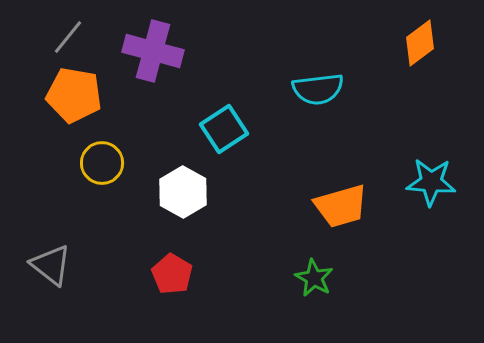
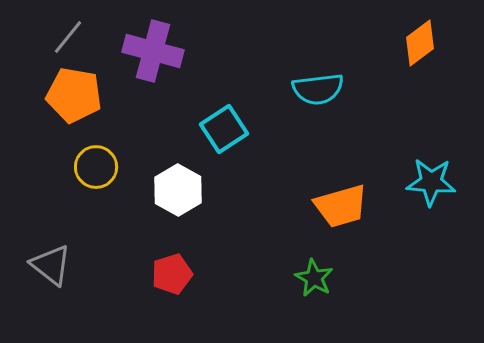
yellow circle: moved 6 px left, 4 px down
white hexagon: moved 5 px left, 2 px up
red pentagon: rotated 24 degrees clockwise
